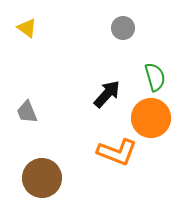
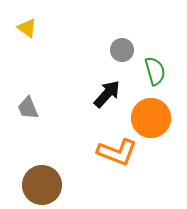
gray circle: moved 1 px left, 22 px down
green semicircle: moved 6 px up
gray trapezoid: moved 1 px right, 4 px up
brown circle: moved 7 px down
